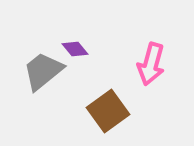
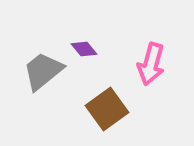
purple diamond: moved 9 px right
brown square: moved 1 px left, 2 px up
